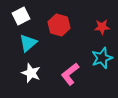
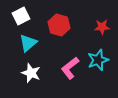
cyan star: moved 4 px left, 2 px down
pink L-shape: moved 6 px up
